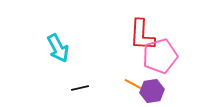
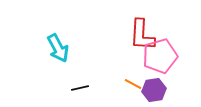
purple hexagon: moved 2 px right, 1 px up
